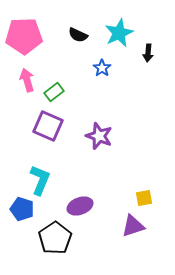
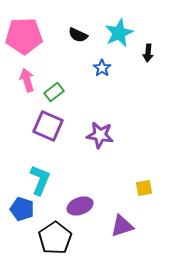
purple star: moved 1 px right, 1 px up; rotated 12 degrees counterclockwise
yellow square: moved 10 px up
purple triangle: moved 11 px left
